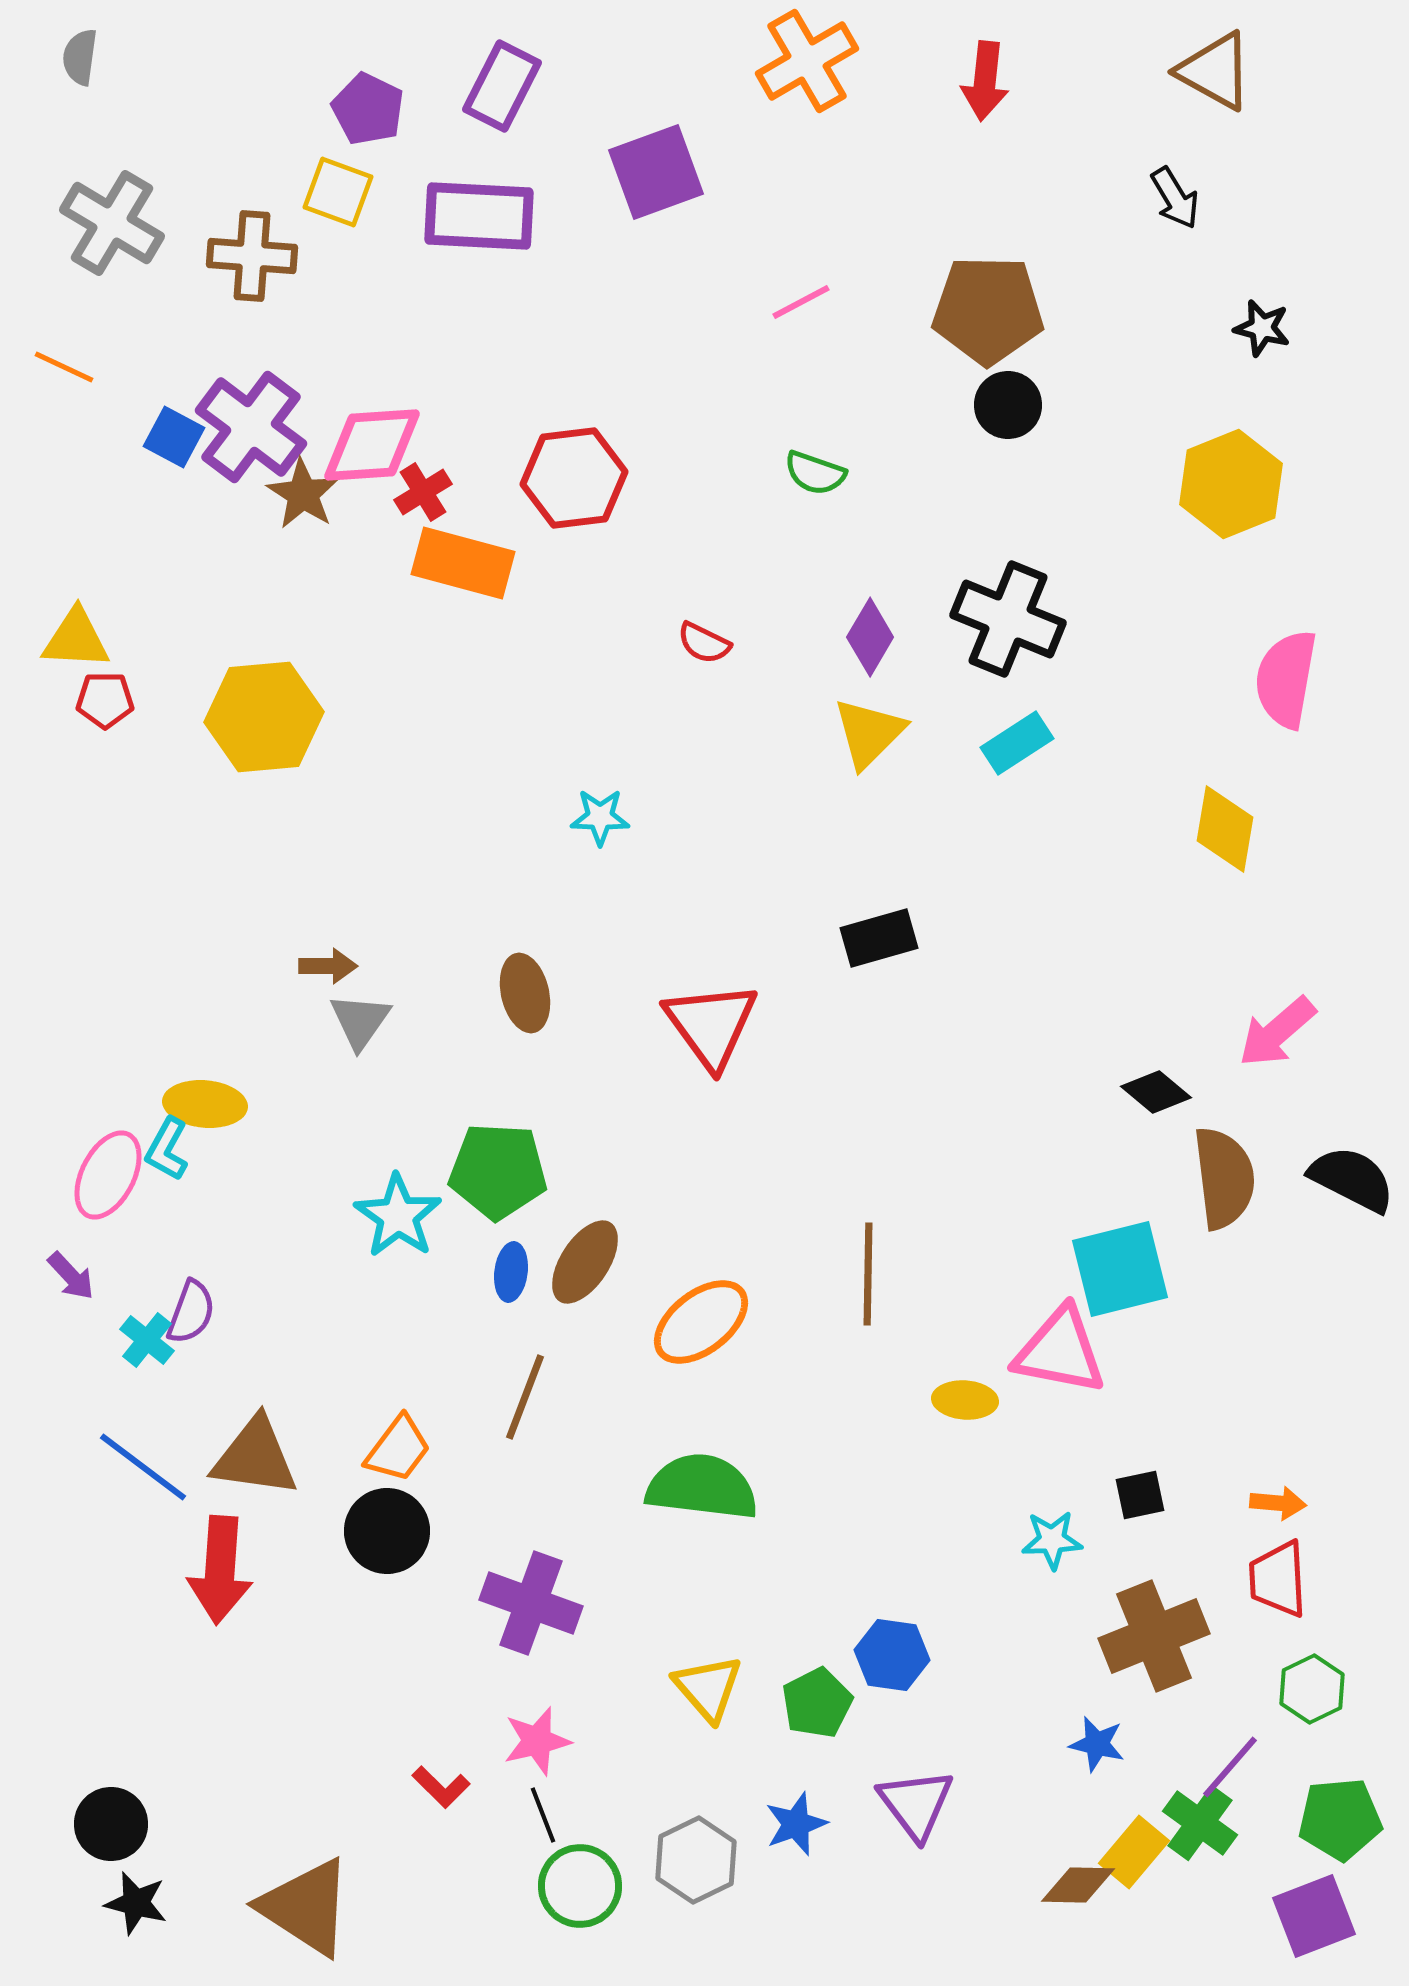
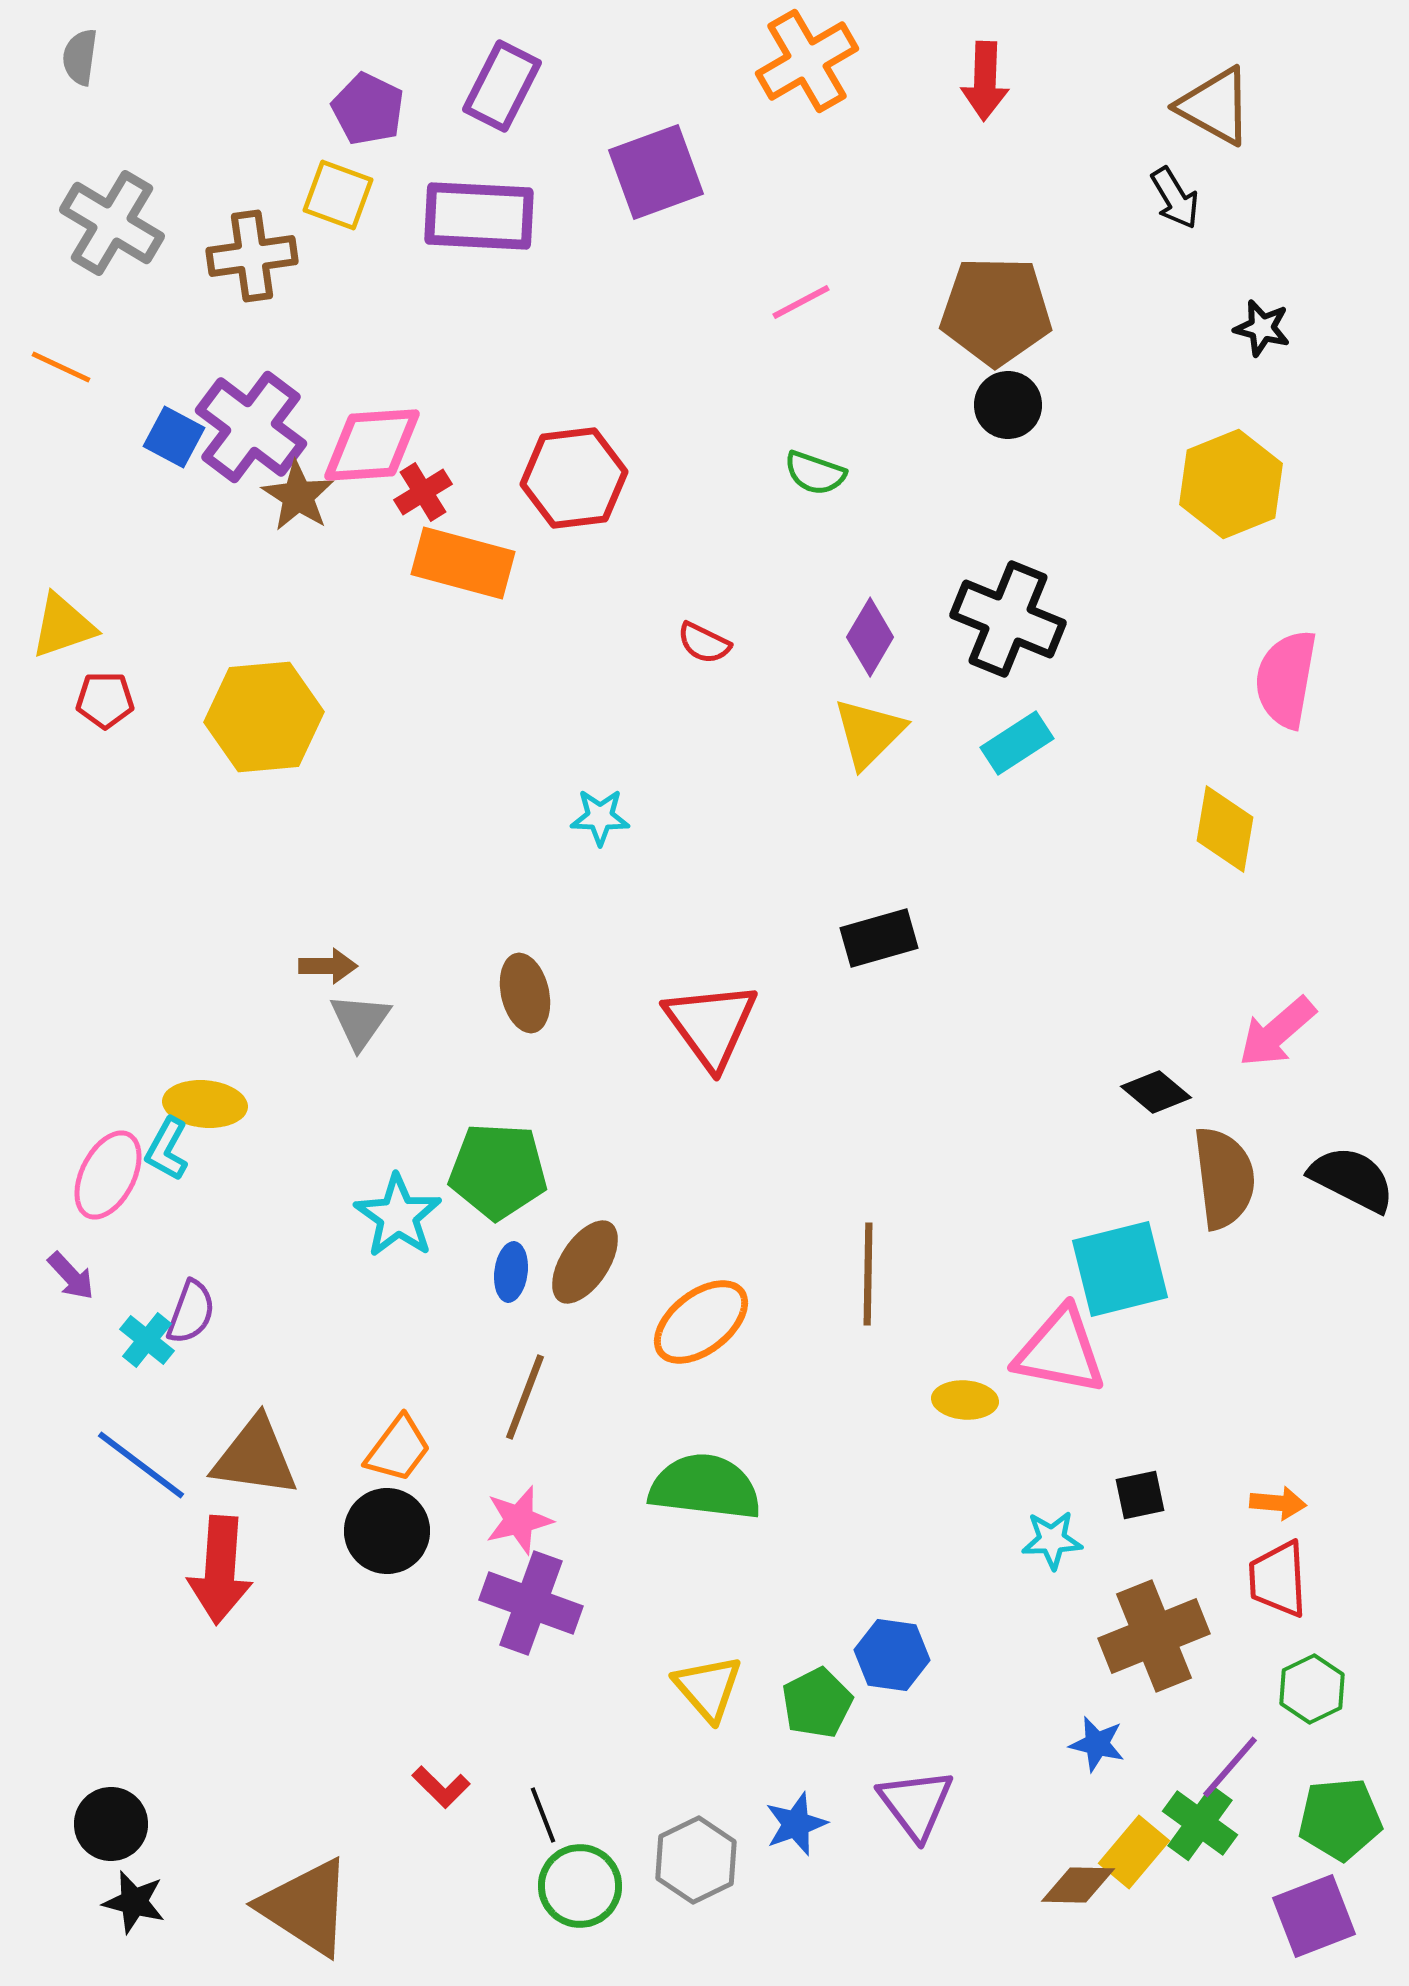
brown triangle at (1215, 71): moved 35 px down
red arrow at (985, 81): rotated 4 degrees counterclockwise
yellow square at (338, 192): moved 3 px down
brown cross at (252, 256): rotated 12 degrees counterclockwise
brown pentagon at (988, 310): moved 8 px right, 1 px down
orange line at (64, 367): moved 3 px left
brown star at (303, 494): moved 5 px left, 2 px down
yellow triangle at (76, 639): moved 13 px left, 13 px up; rotated 22 degrees counterclockwise
blue line at (143, 1467): moved 2 px left, 2 px up
green semicircle at (702, 1487): moved 3 px right
pink star at (537, 1741): moved 18 px left, 221 px up
black star at (136, 1903): moved 2 px left, 1 px up
